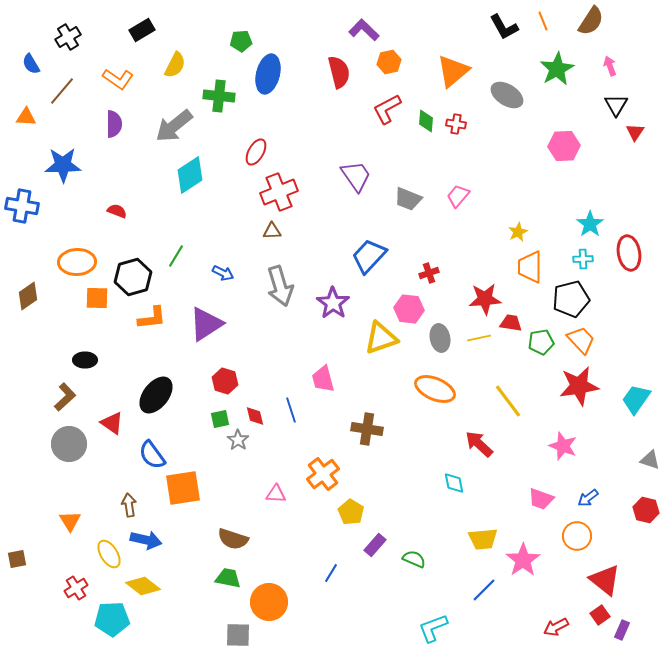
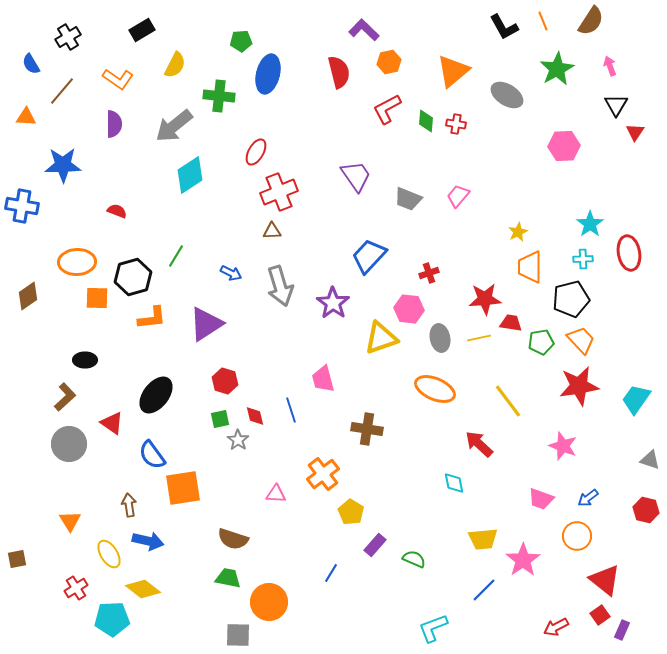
blue arrow at (223, 273): moved 8 px right
blue arrow at (146, 540): moved 2 px right, 1 px down
yellow diamond at (143, 586): moved 3 px down
